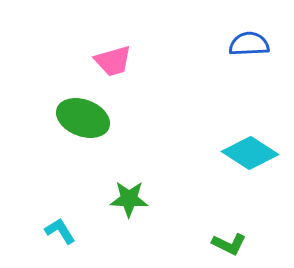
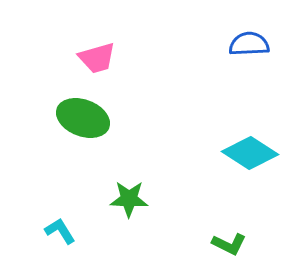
pink trapezoid: moved 16 px left, 3 px up
